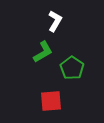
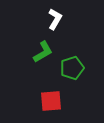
white L-shape: moved 2 px up
green pentagon: rotated 20 degrees clockwise
